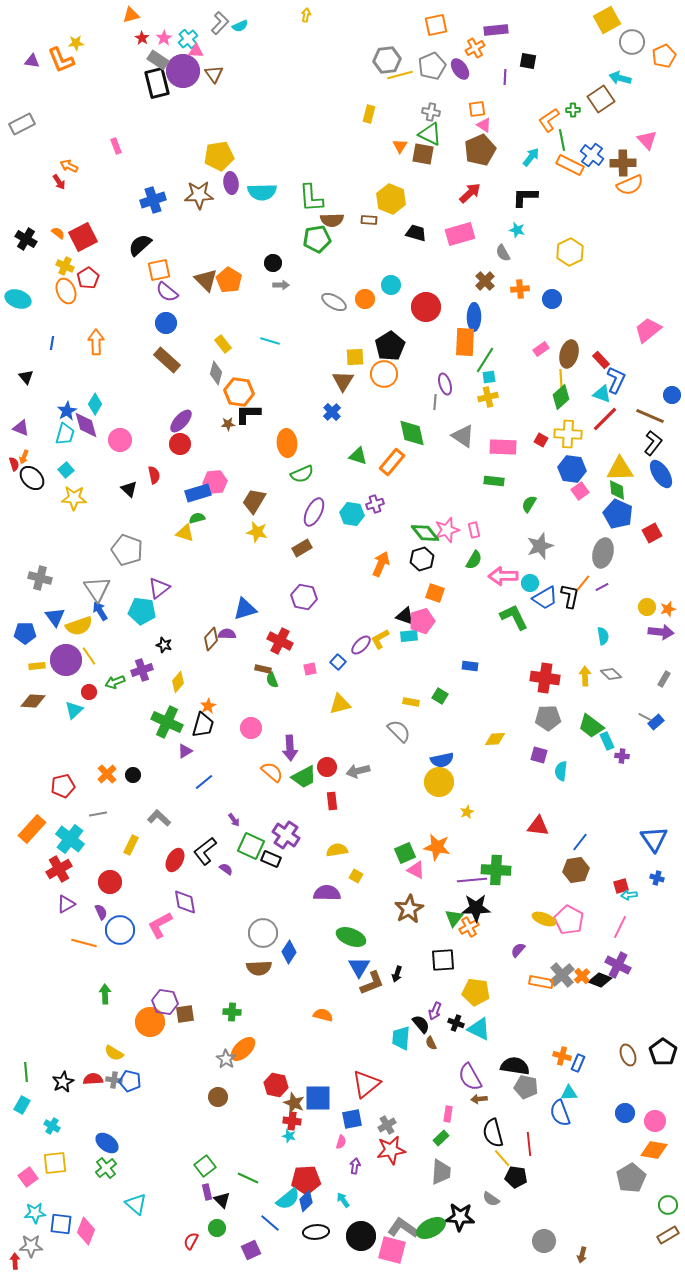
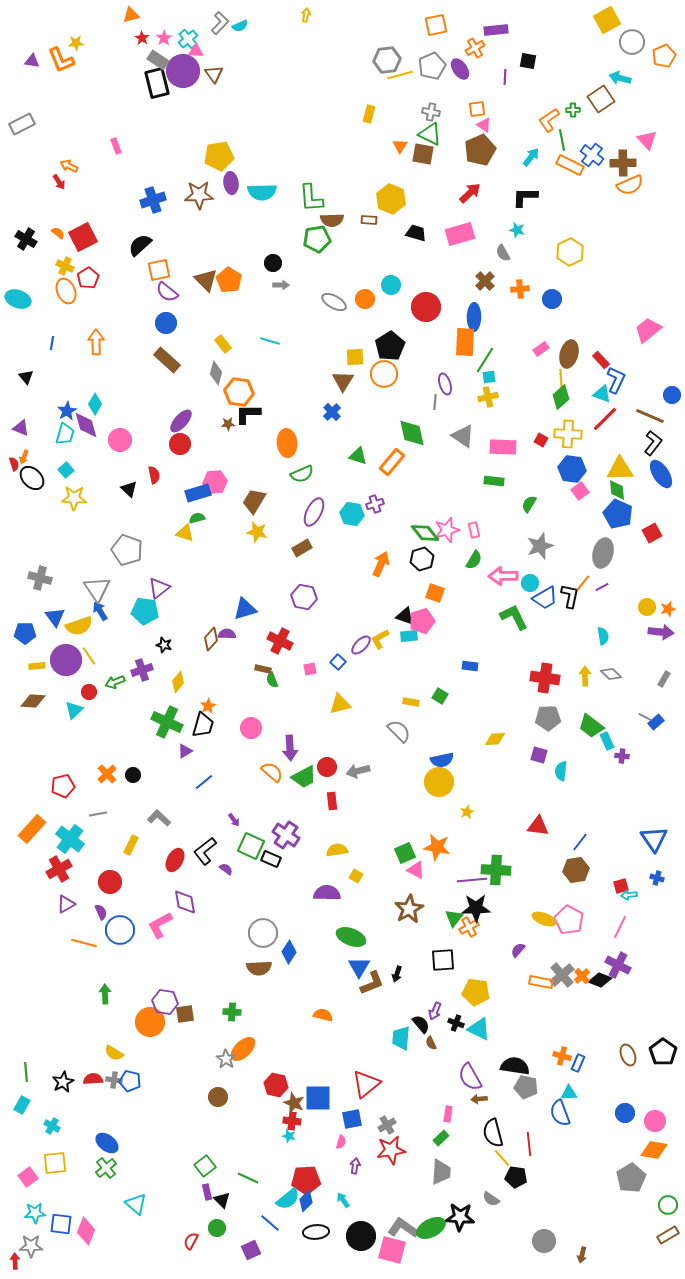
cyan pentagon at (142, 611): moved 3 px right
